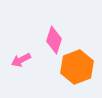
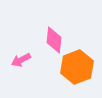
pink diamond: rotated 12 degrees counterclockwise
